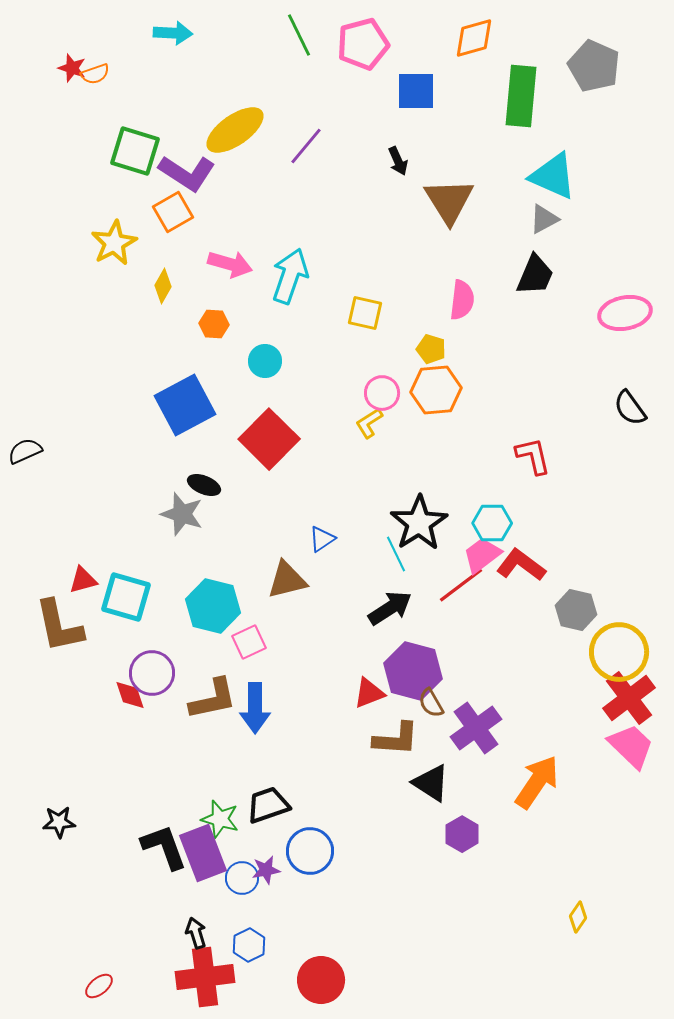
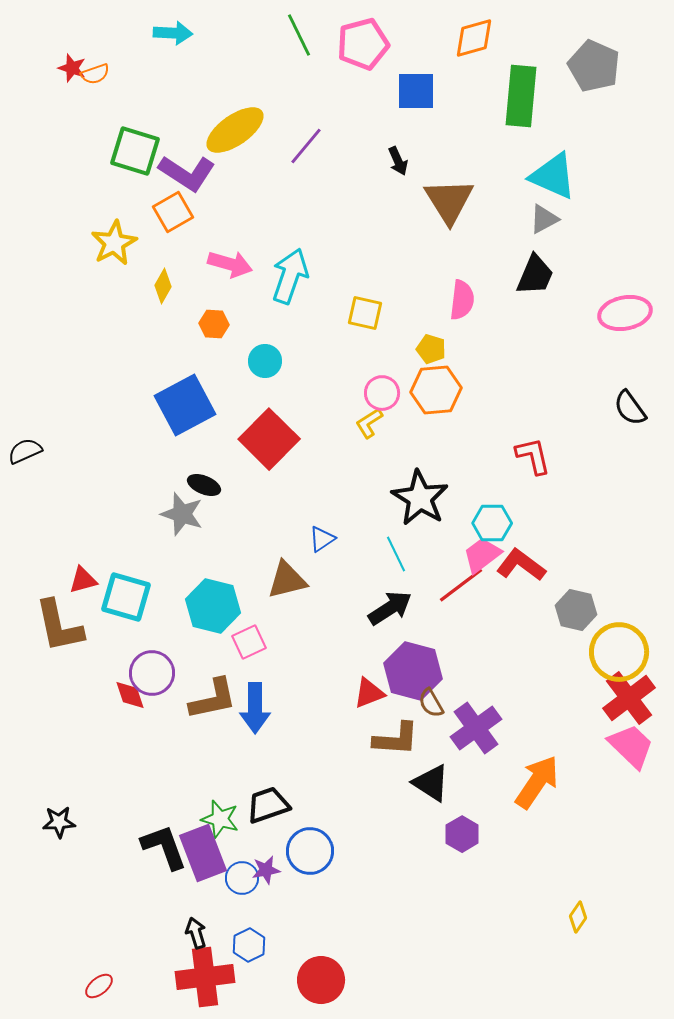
black star at (419, 523): moved 1 px right, 25 px up; rotated 8 degrees counterclockwise
